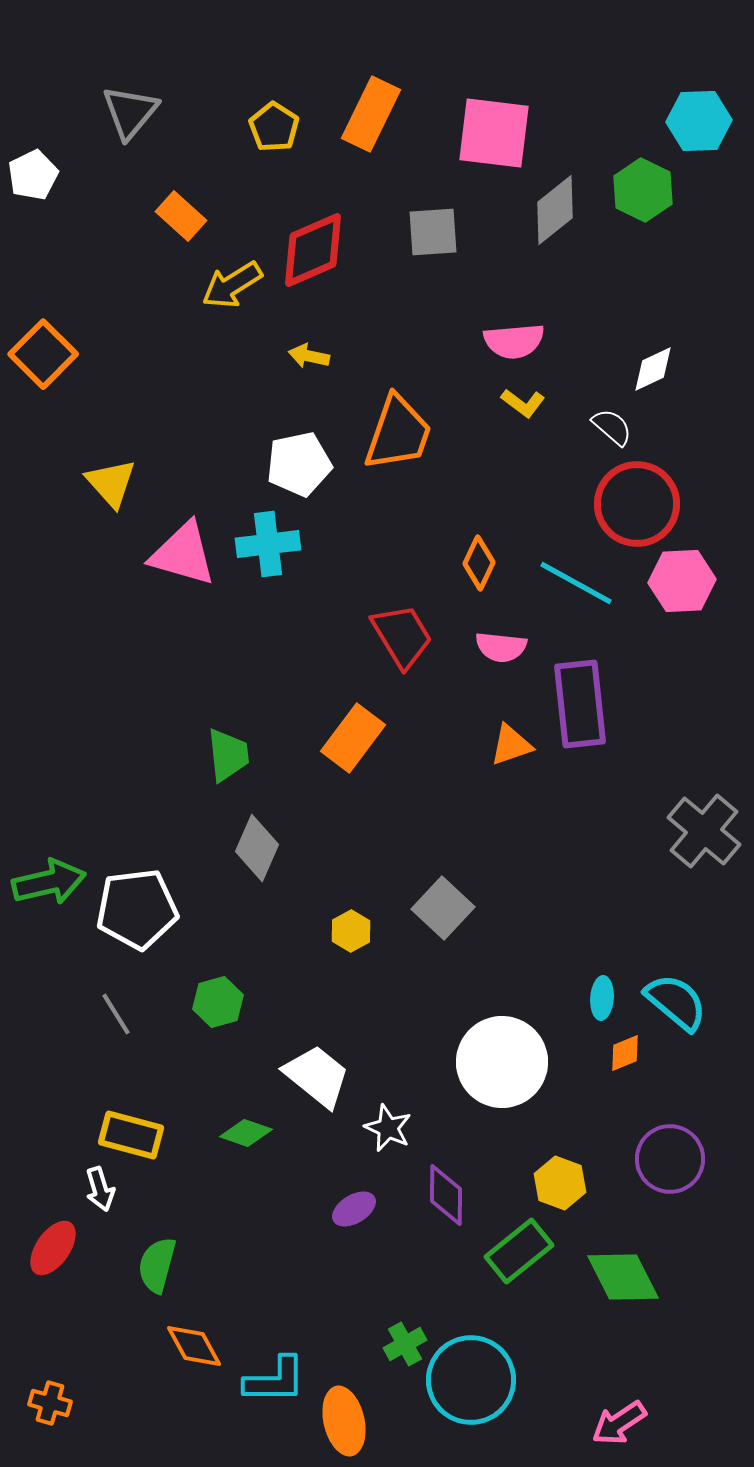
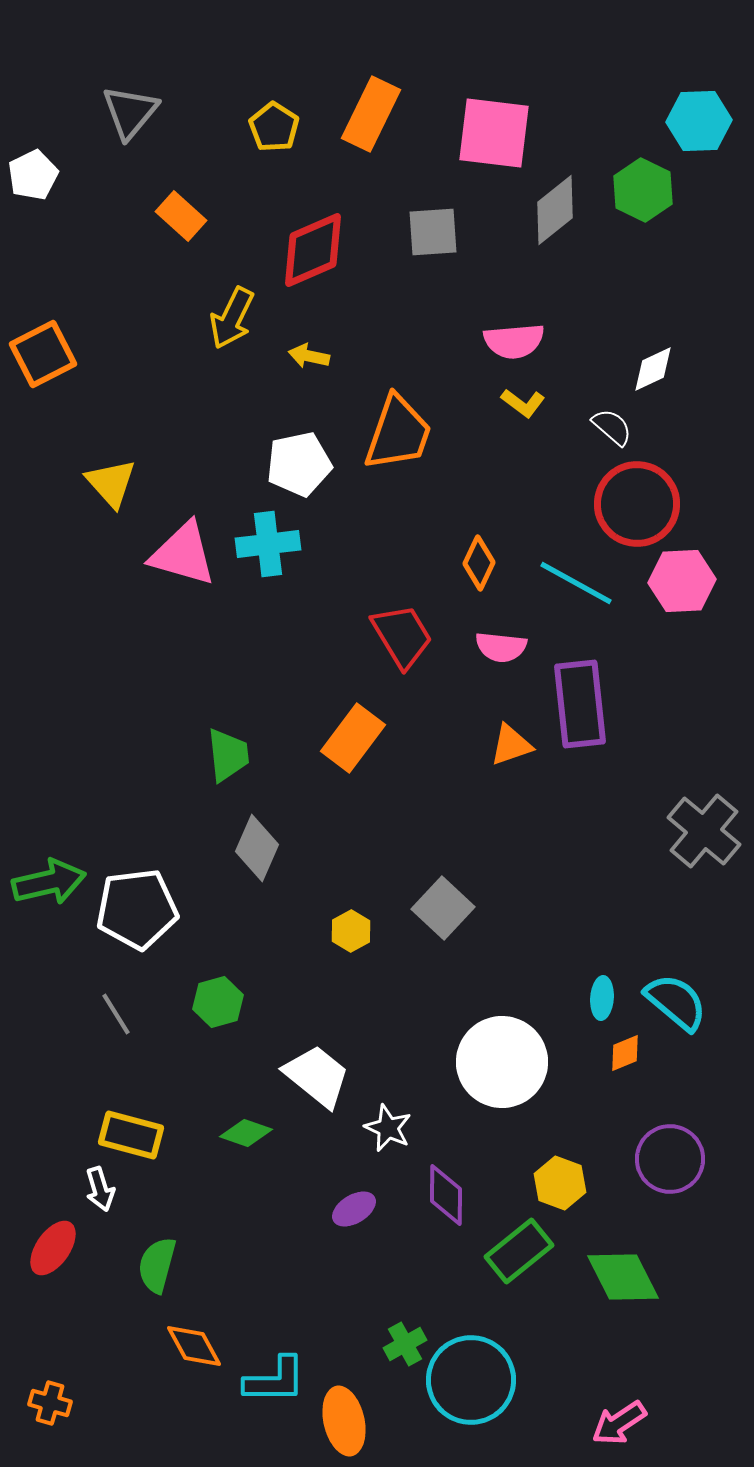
yellow arrow at (232, 285): moved 33 px down; rotated 32 degrees counterclockwise
orange square at (43, 354): rotated 18 degrees clockwise
